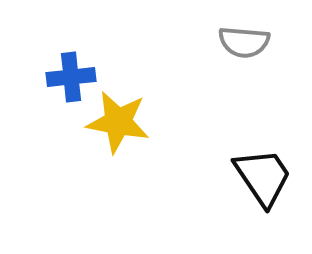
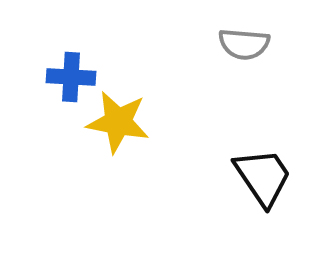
gray semicircle: moved 2 px down
blue cross: rotated 9 degrees clockwise
